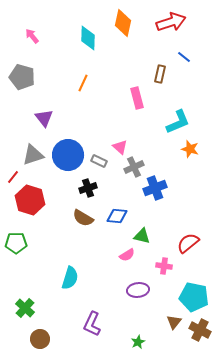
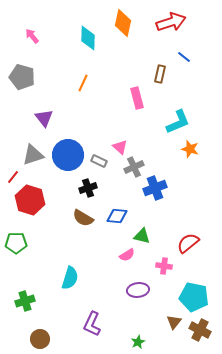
green cross: moved 7 px up; rotated 30 degrees clockwise
